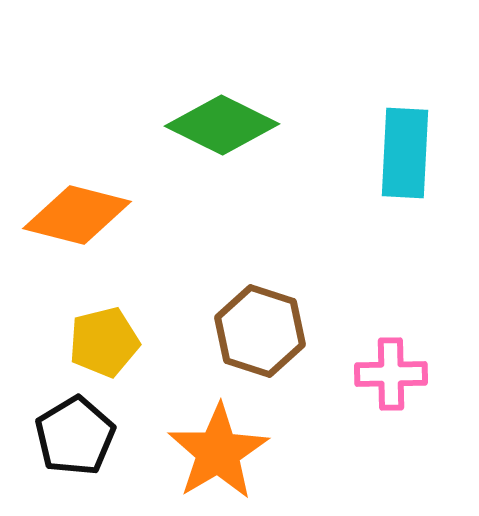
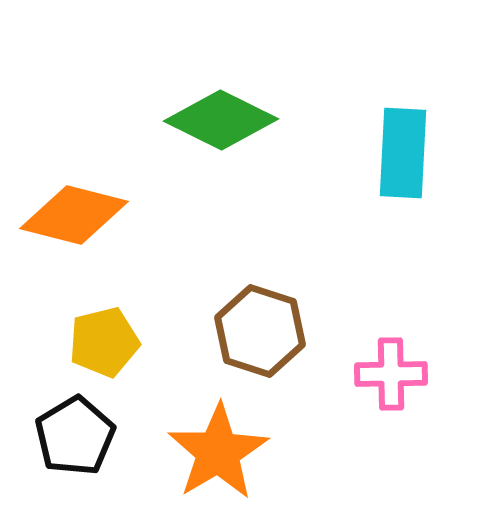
green diamond: moved 1 px left, 5 px up
cyan rectangle: moved 2 px left
orange diamond: moved 3 px left
